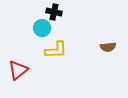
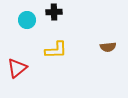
black cross: rotated 14 degrees counterclockwise
cyan circle: moved 15 px left, 8 px up
red triangle: moved 1 px left, 2 px up
